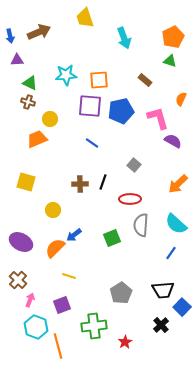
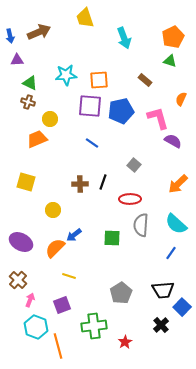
green square at (112, 238): rotated 24 degrees clockwise
